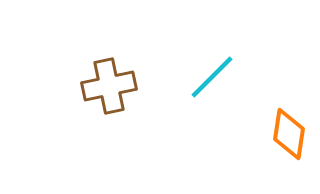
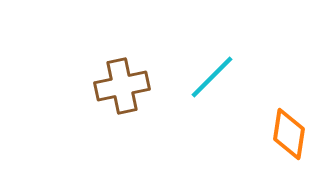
brown cross: moved 13 px right
